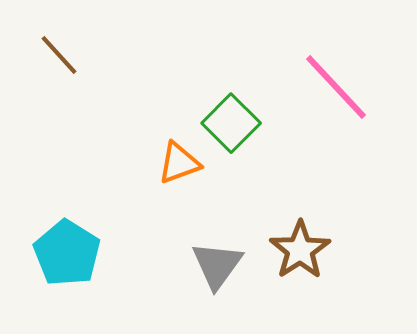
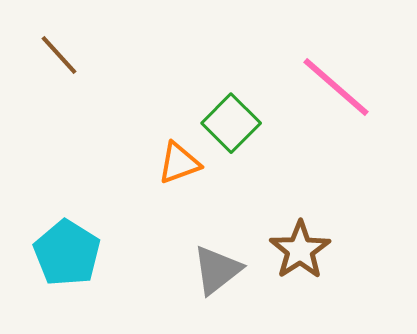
pink line: rotated 6 degrees counterclockwise
gray triangle: moved 5 px down; rotated 16 degrees clockwise
